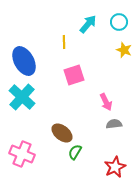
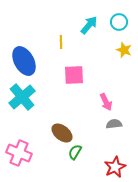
cyan arrow: moved 1 px right, 1 px down
yellow line: moved 3 px left
pink square: rotated 15 degrees clockwise
cyan cross: rotated 8 degrees clockwise
pink cross: moved 3 px left, 1 px up
